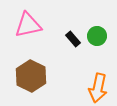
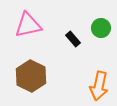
green circle: moved 4 px right, 8 px up
orange arrow: moved 1 px right, 2 px up
